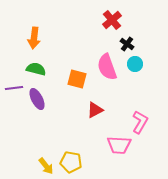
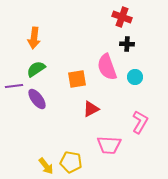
red cross: moved 10 px right, 3 px up; rotated 30 degrees counterclockwise
black cross: rotated 32 degrees counterclockwise
cyan circle: moved 13 px down
green semicircle: rotated 48 degrees counterclockwise
orange square: rotated 24 degrees counterclockwise
purple line: moved 2 px up
purple ellipse: rotated 10 degrees counterclockwise
red triangle: moved 4 px left, 1 px up
pink trapezoid: moved 10 px left
